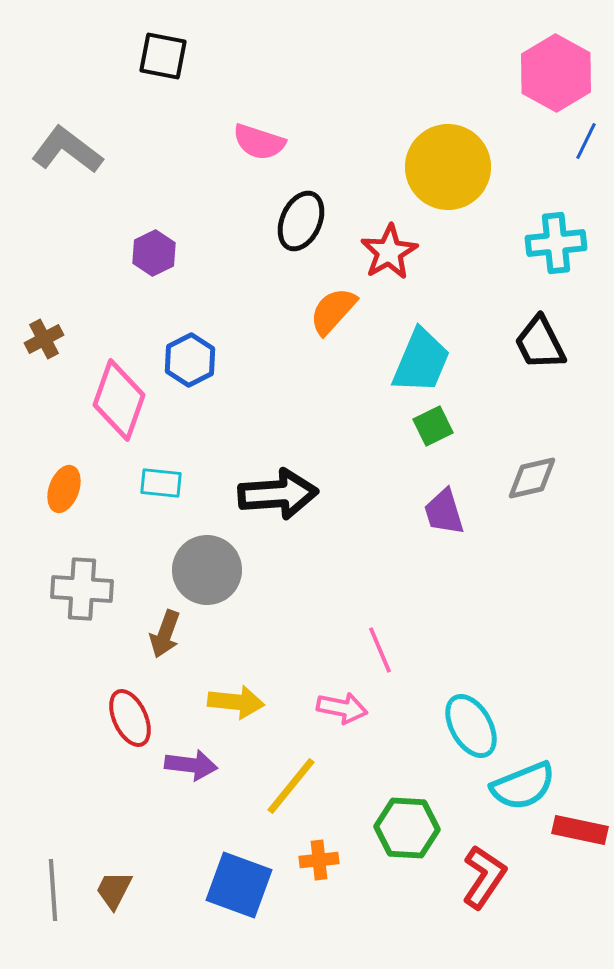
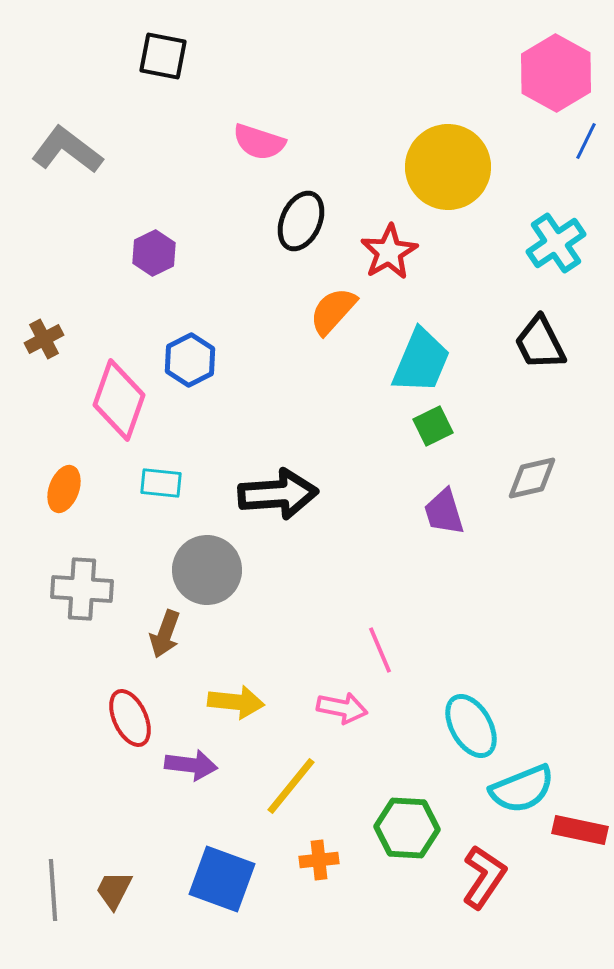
cyan cross: rotated 28 degrees counterclockwise
cyan semicircle: moved 1 px left, 3 px down
blue square: moved 17 px left, 6 px up
